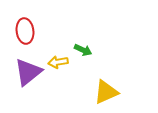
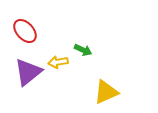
red ellipse: rotated 35 degrees counterclockwise
